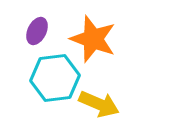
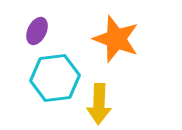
orange star: moved 23 px right
yellow arrow: rotated 69 degrees clockwise
